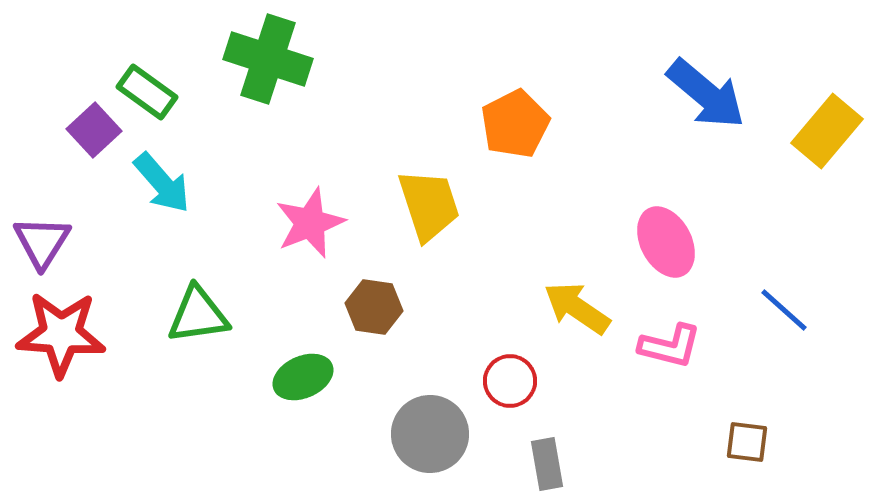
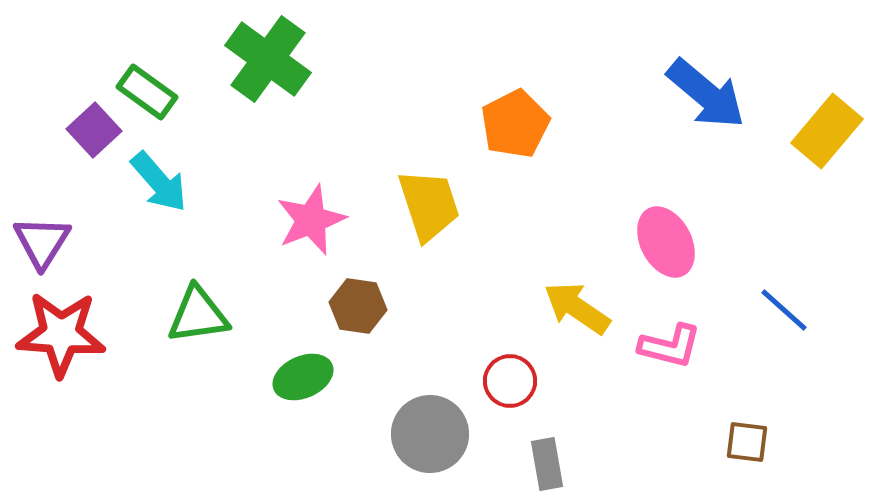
green cross: rotated 18 degrees clockwise
cyan arrow: moved 3 px left, 1 px up
pink star: moved 1 px right, 3 px up
brown hexagon: moved 16 px left, 1 px up
